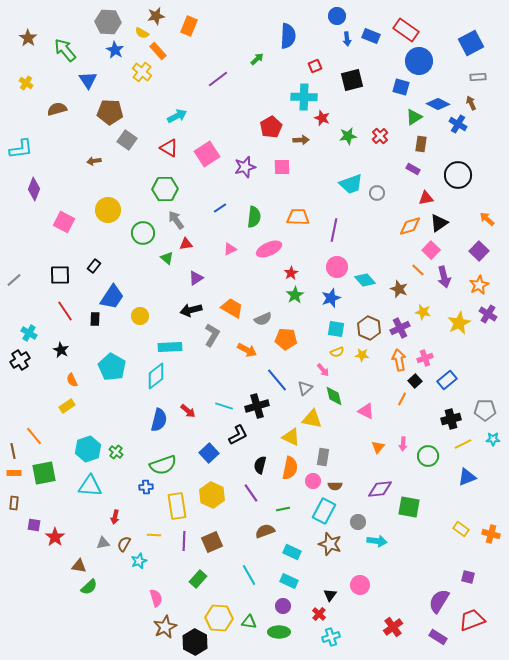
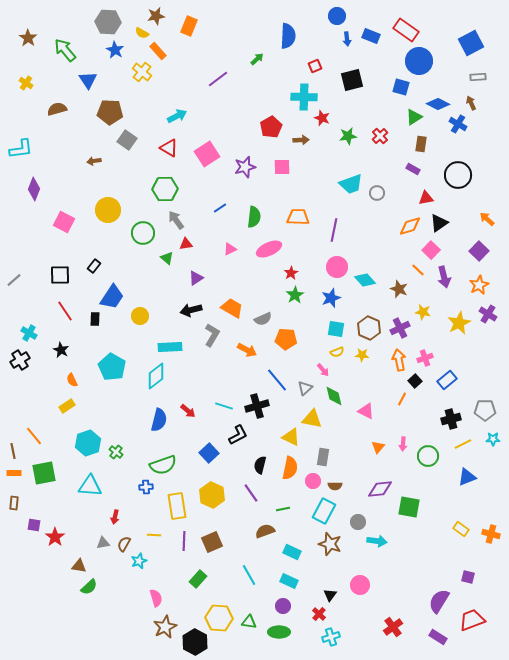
cyan hexagon at (88, 449): moved 6 px up
